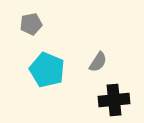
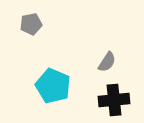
gray semicircle: moved 9 px right
cyan pentagon: moved 6 px right, 16 px down
